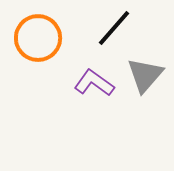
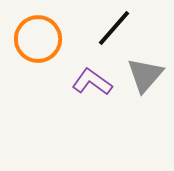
orange circle: moved 1 px down
purple L-shape: moved 2 px left, 1 px up
